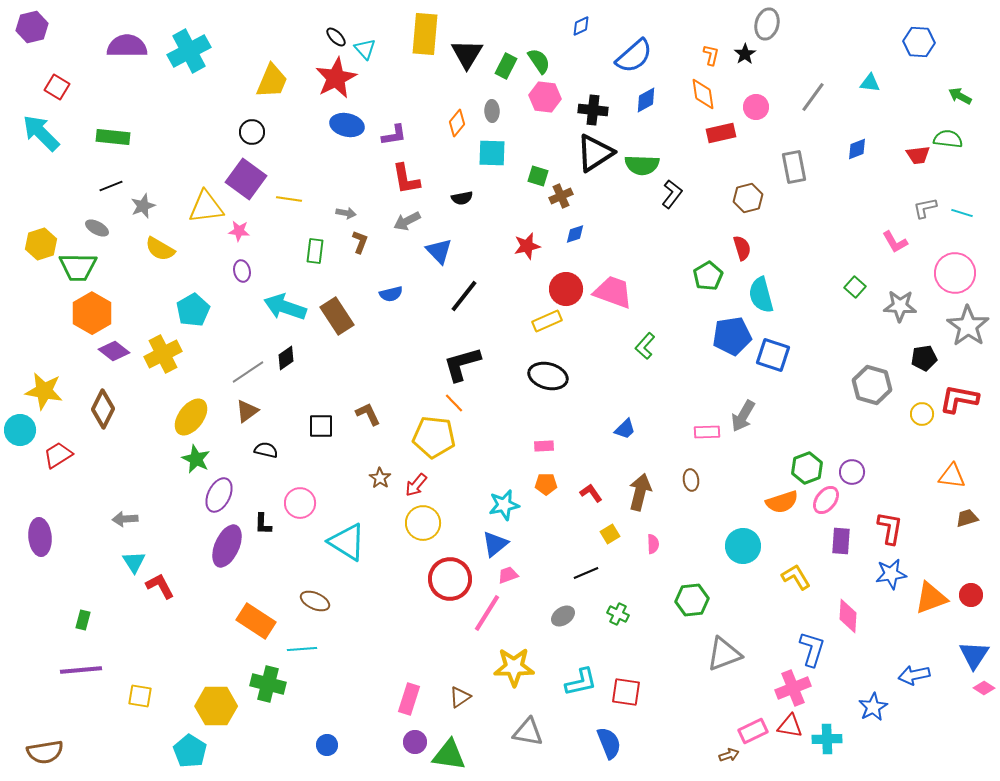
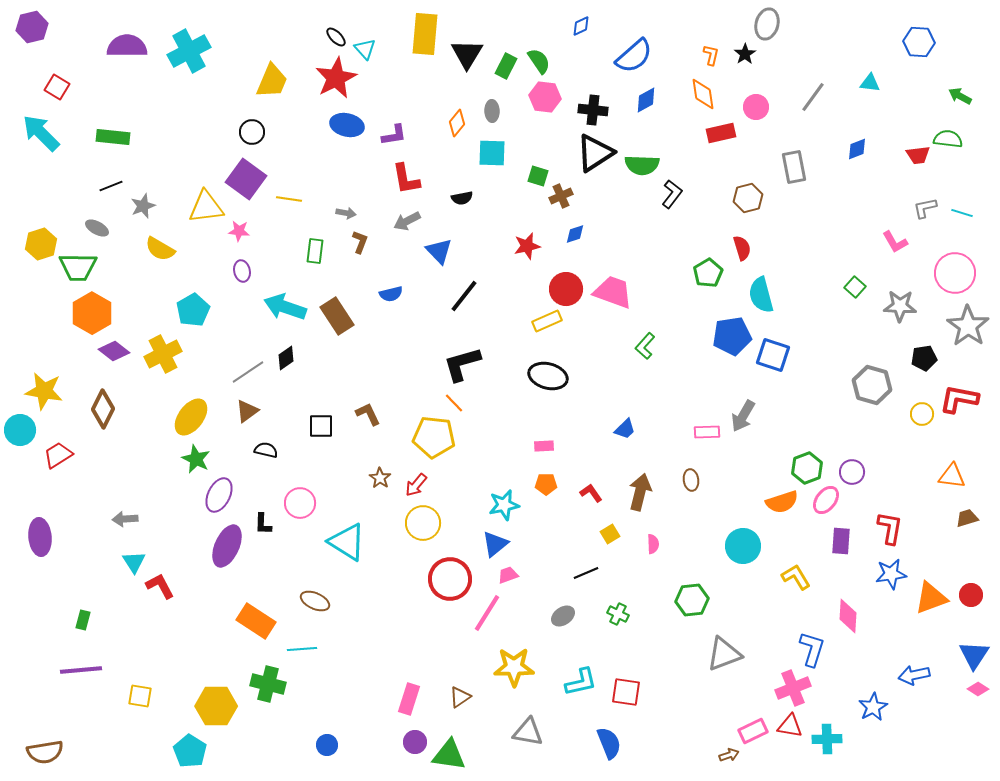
green pentagon at (708, 276): moved 3 px up
pink diamond at (984, 688): moved 6 px left, 1 px down
